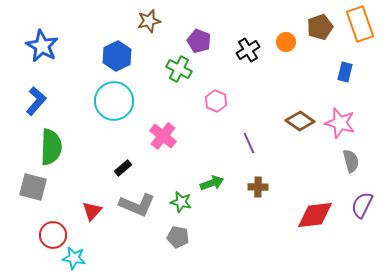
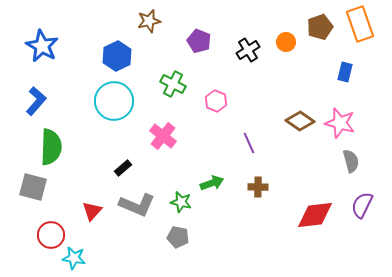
green cross: moved 6 px left, 15 px down
red circle: moved 2 px left
